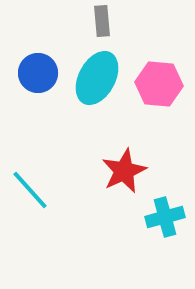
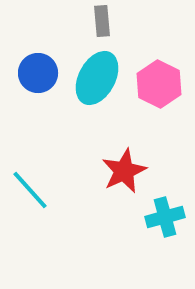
pink hexagon: rotated 21 degrees clockwise
